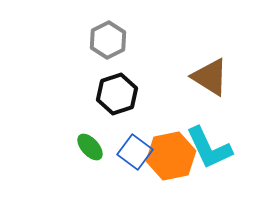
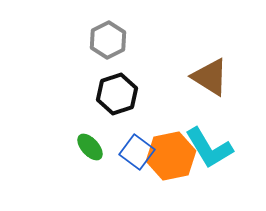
cyan L-shape: rotated 6 degrees counterclockwise
blue square: moved 2 px right
